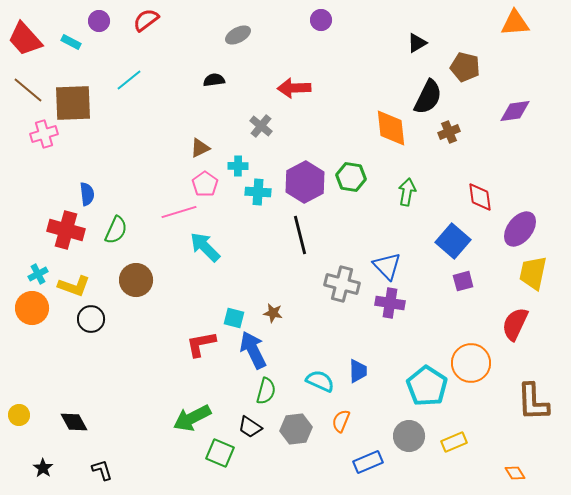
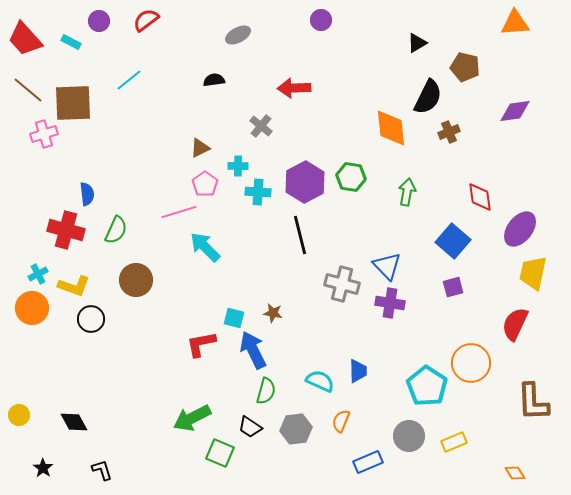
purple square at (463, 281): moved 10 px left, 6 px down
